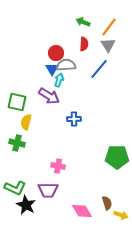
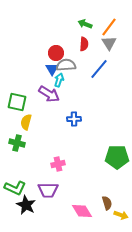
green arrow: moved 2 px right, 2 px down
gray triangle: moved 1 px right, 2 px up
purple arrow: moved 2 px up
pink cross: moved 2 px up; rotated 24 degrees counterclockwise
